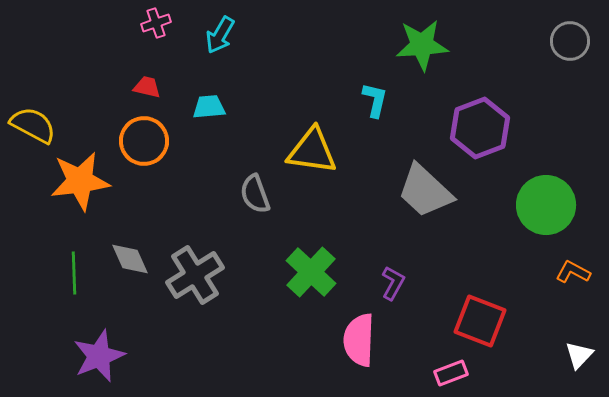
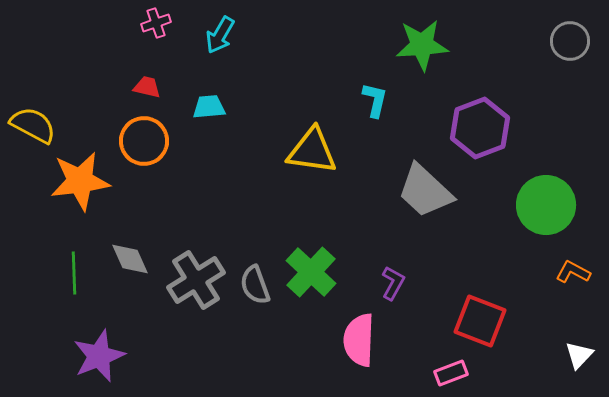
gray semicircle: moved 91 px down
gray cross: moved 1 px right, 5 px down
